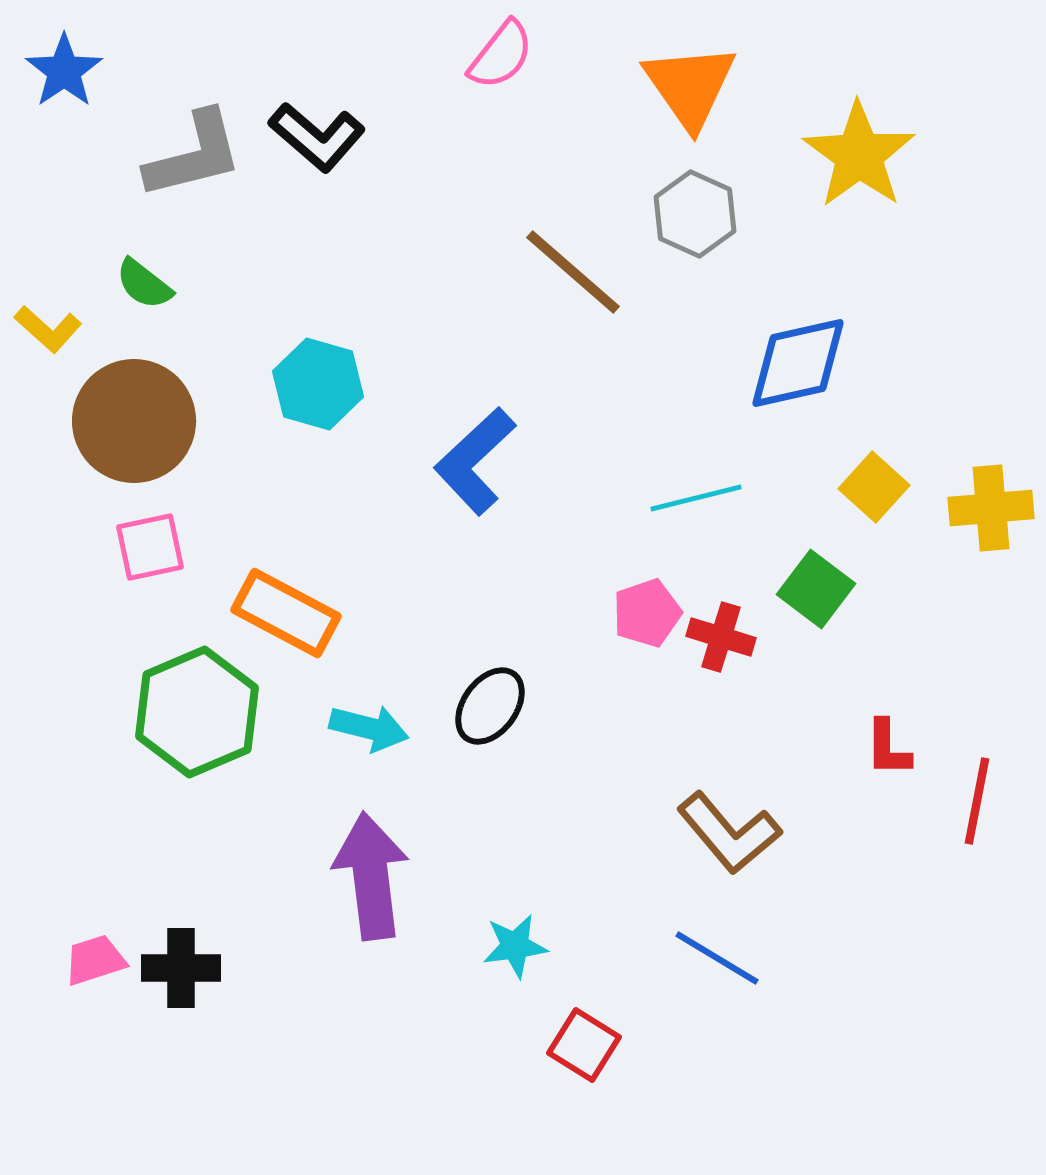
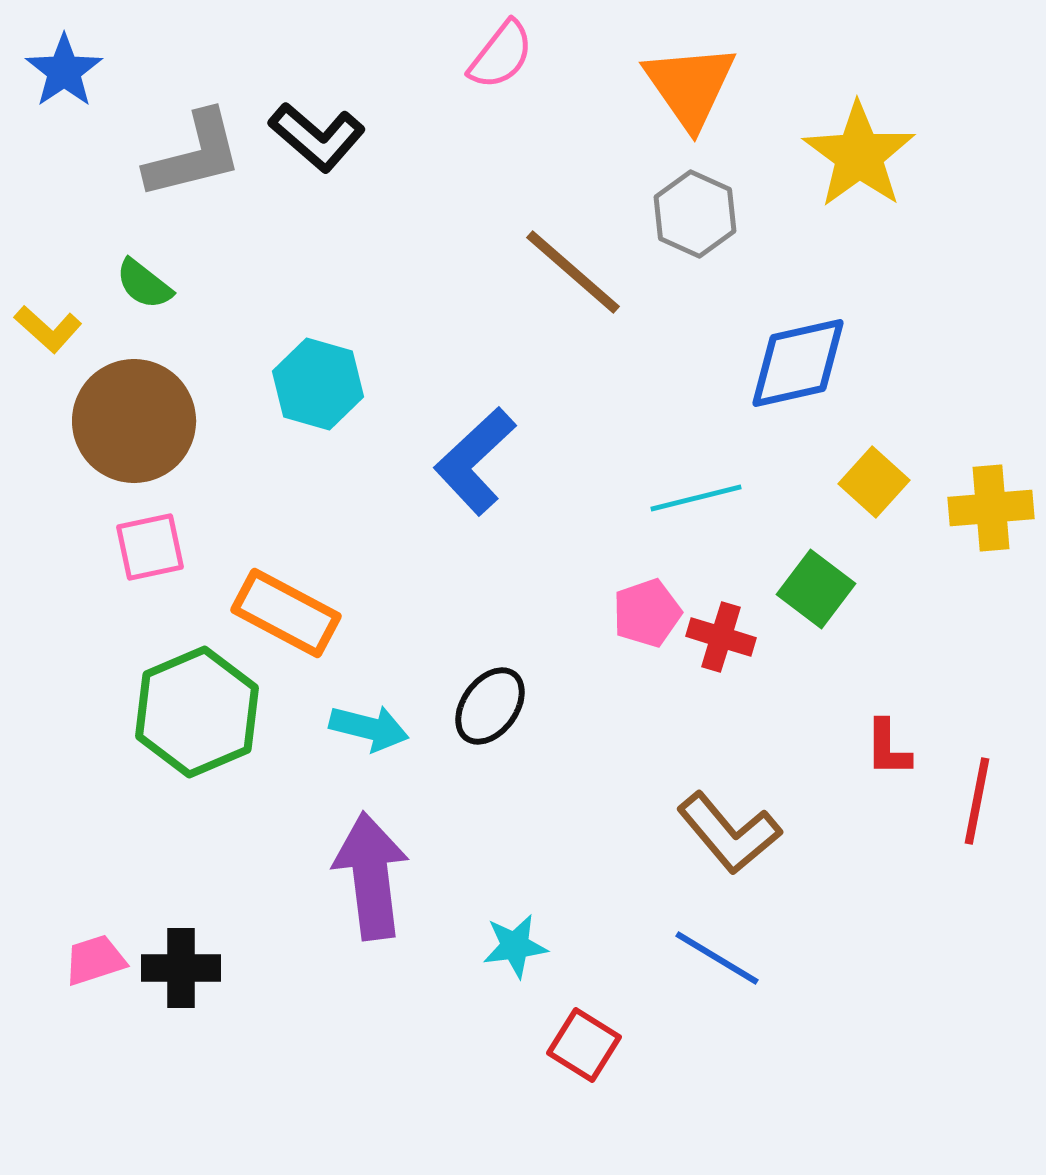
yellow square: moved 5 px up
